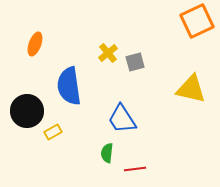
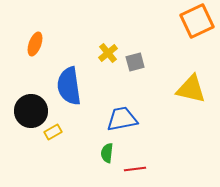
black circle: moved 4 px right
blue trapezoid: rotated 112 degrees clockwise
